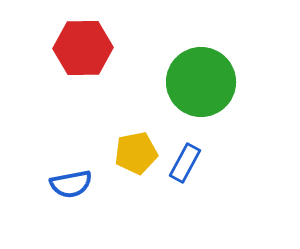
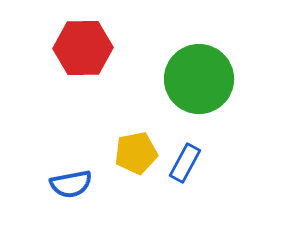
green circle: moved 2 px left, 3 px up
